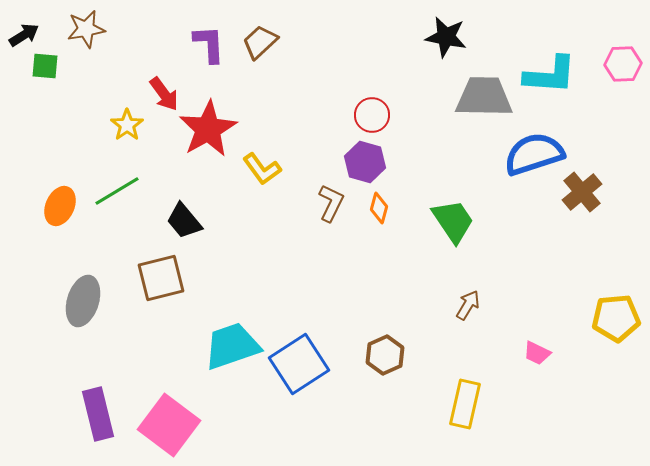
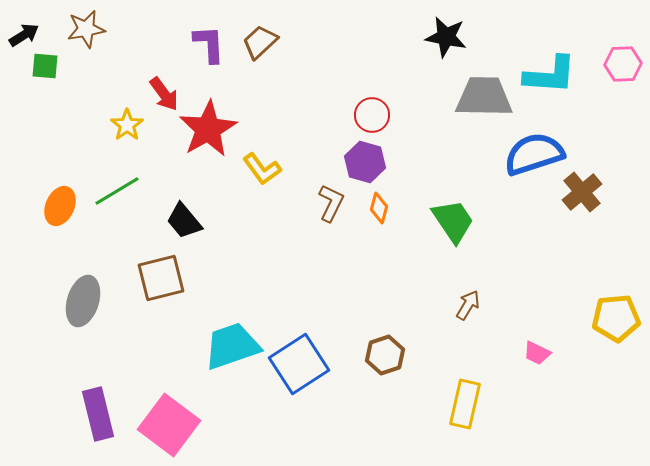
brown hexagon: rotated 6 degrees clockwise
